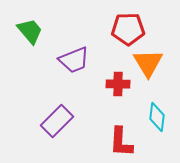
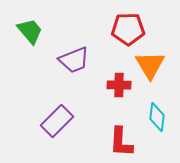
orange triangle: moved 2 px right, 2 px down
red cross: moved 1 px right, 1 px down
